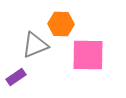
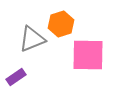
orange hexagon: rotated 20 degrees counterclockwise
gray triangle: moved 3 px left, 6 px up
